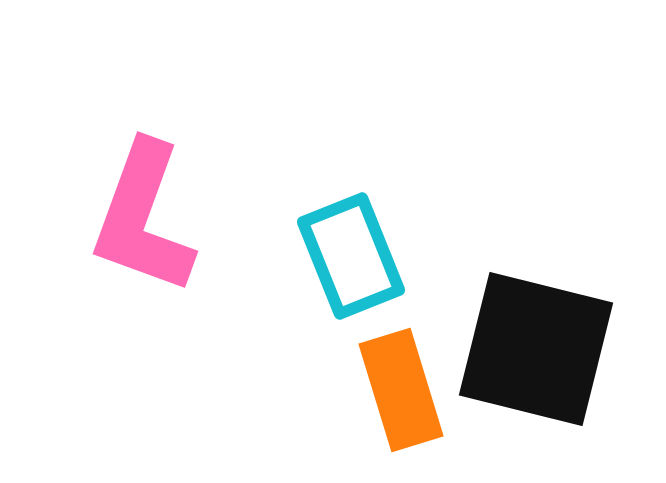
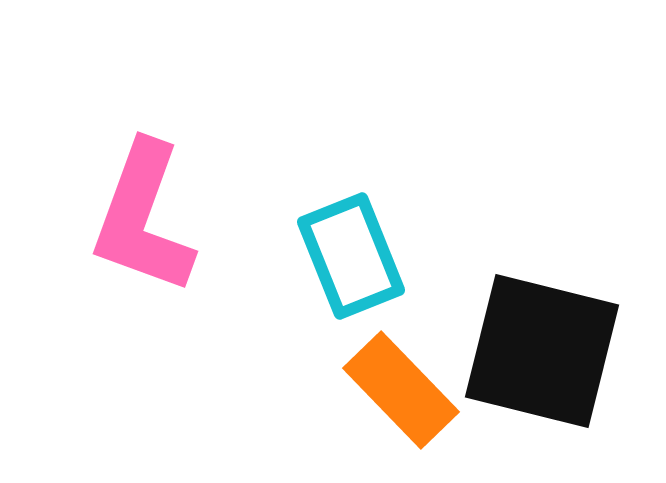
black square: moved 6 px right, 2 px down
orange rectangle: rotated 27 degrees counterclockwise
